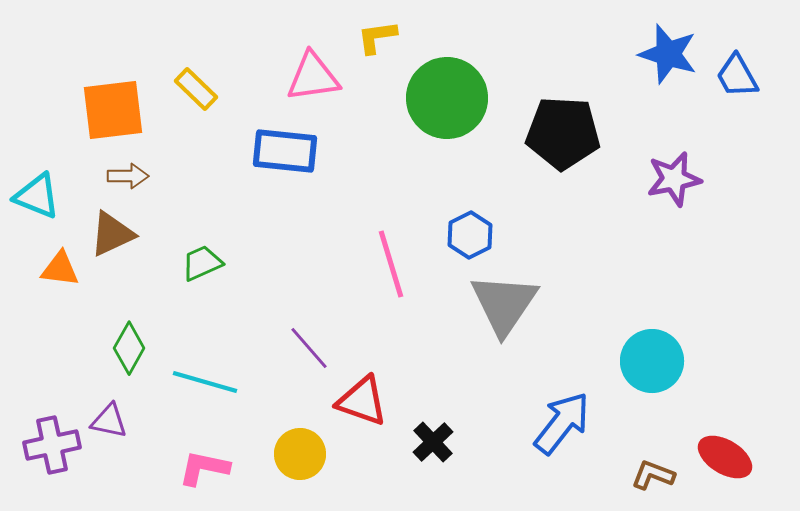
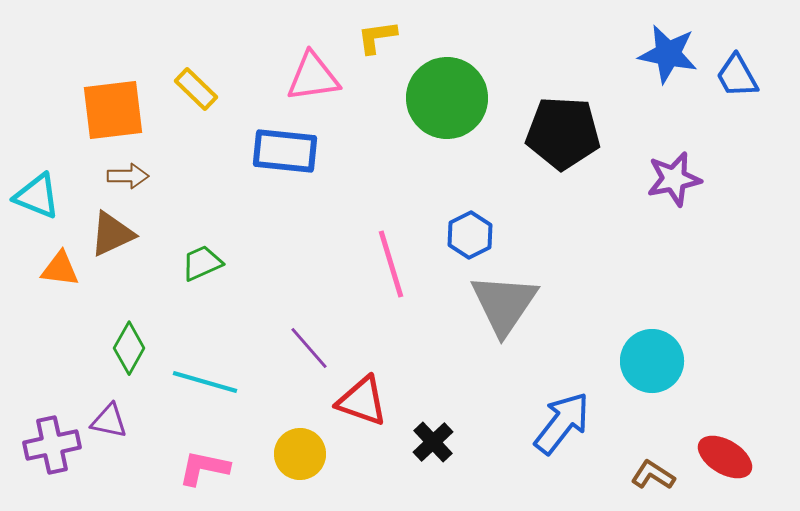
blue star: rotated 6 degrees counterclockwise
brown L-shape: rotated 12 degrees clockwise
